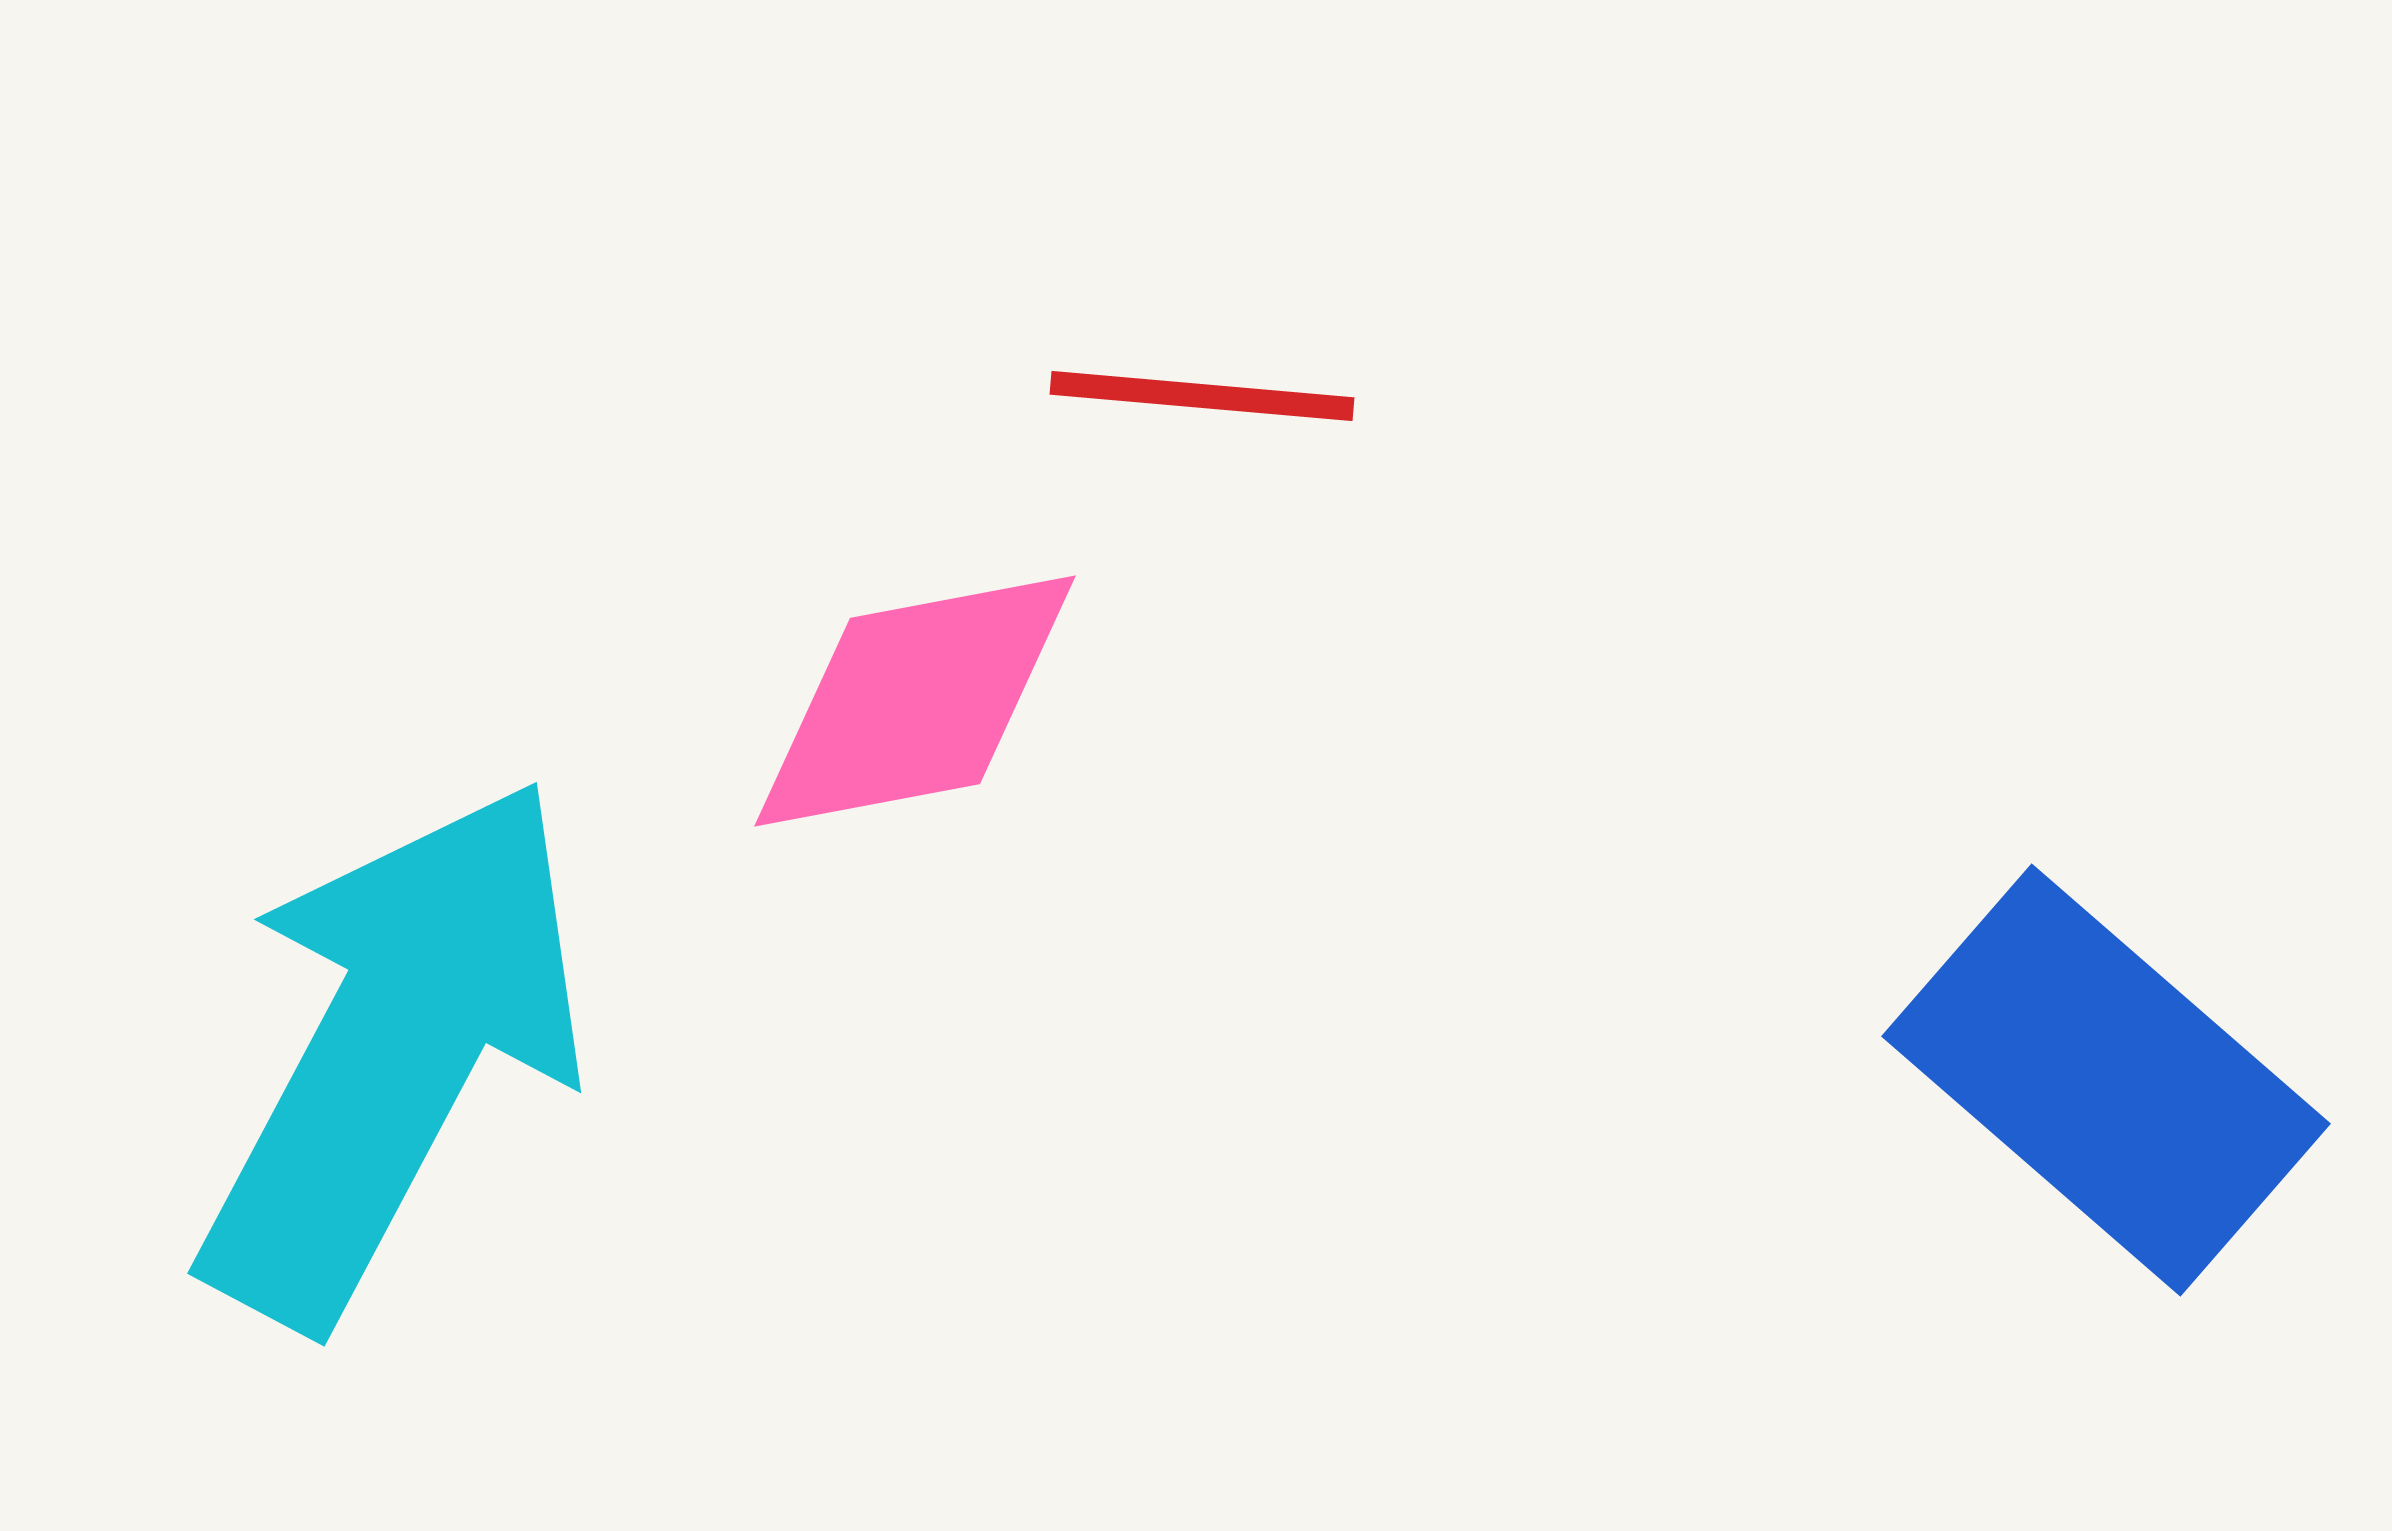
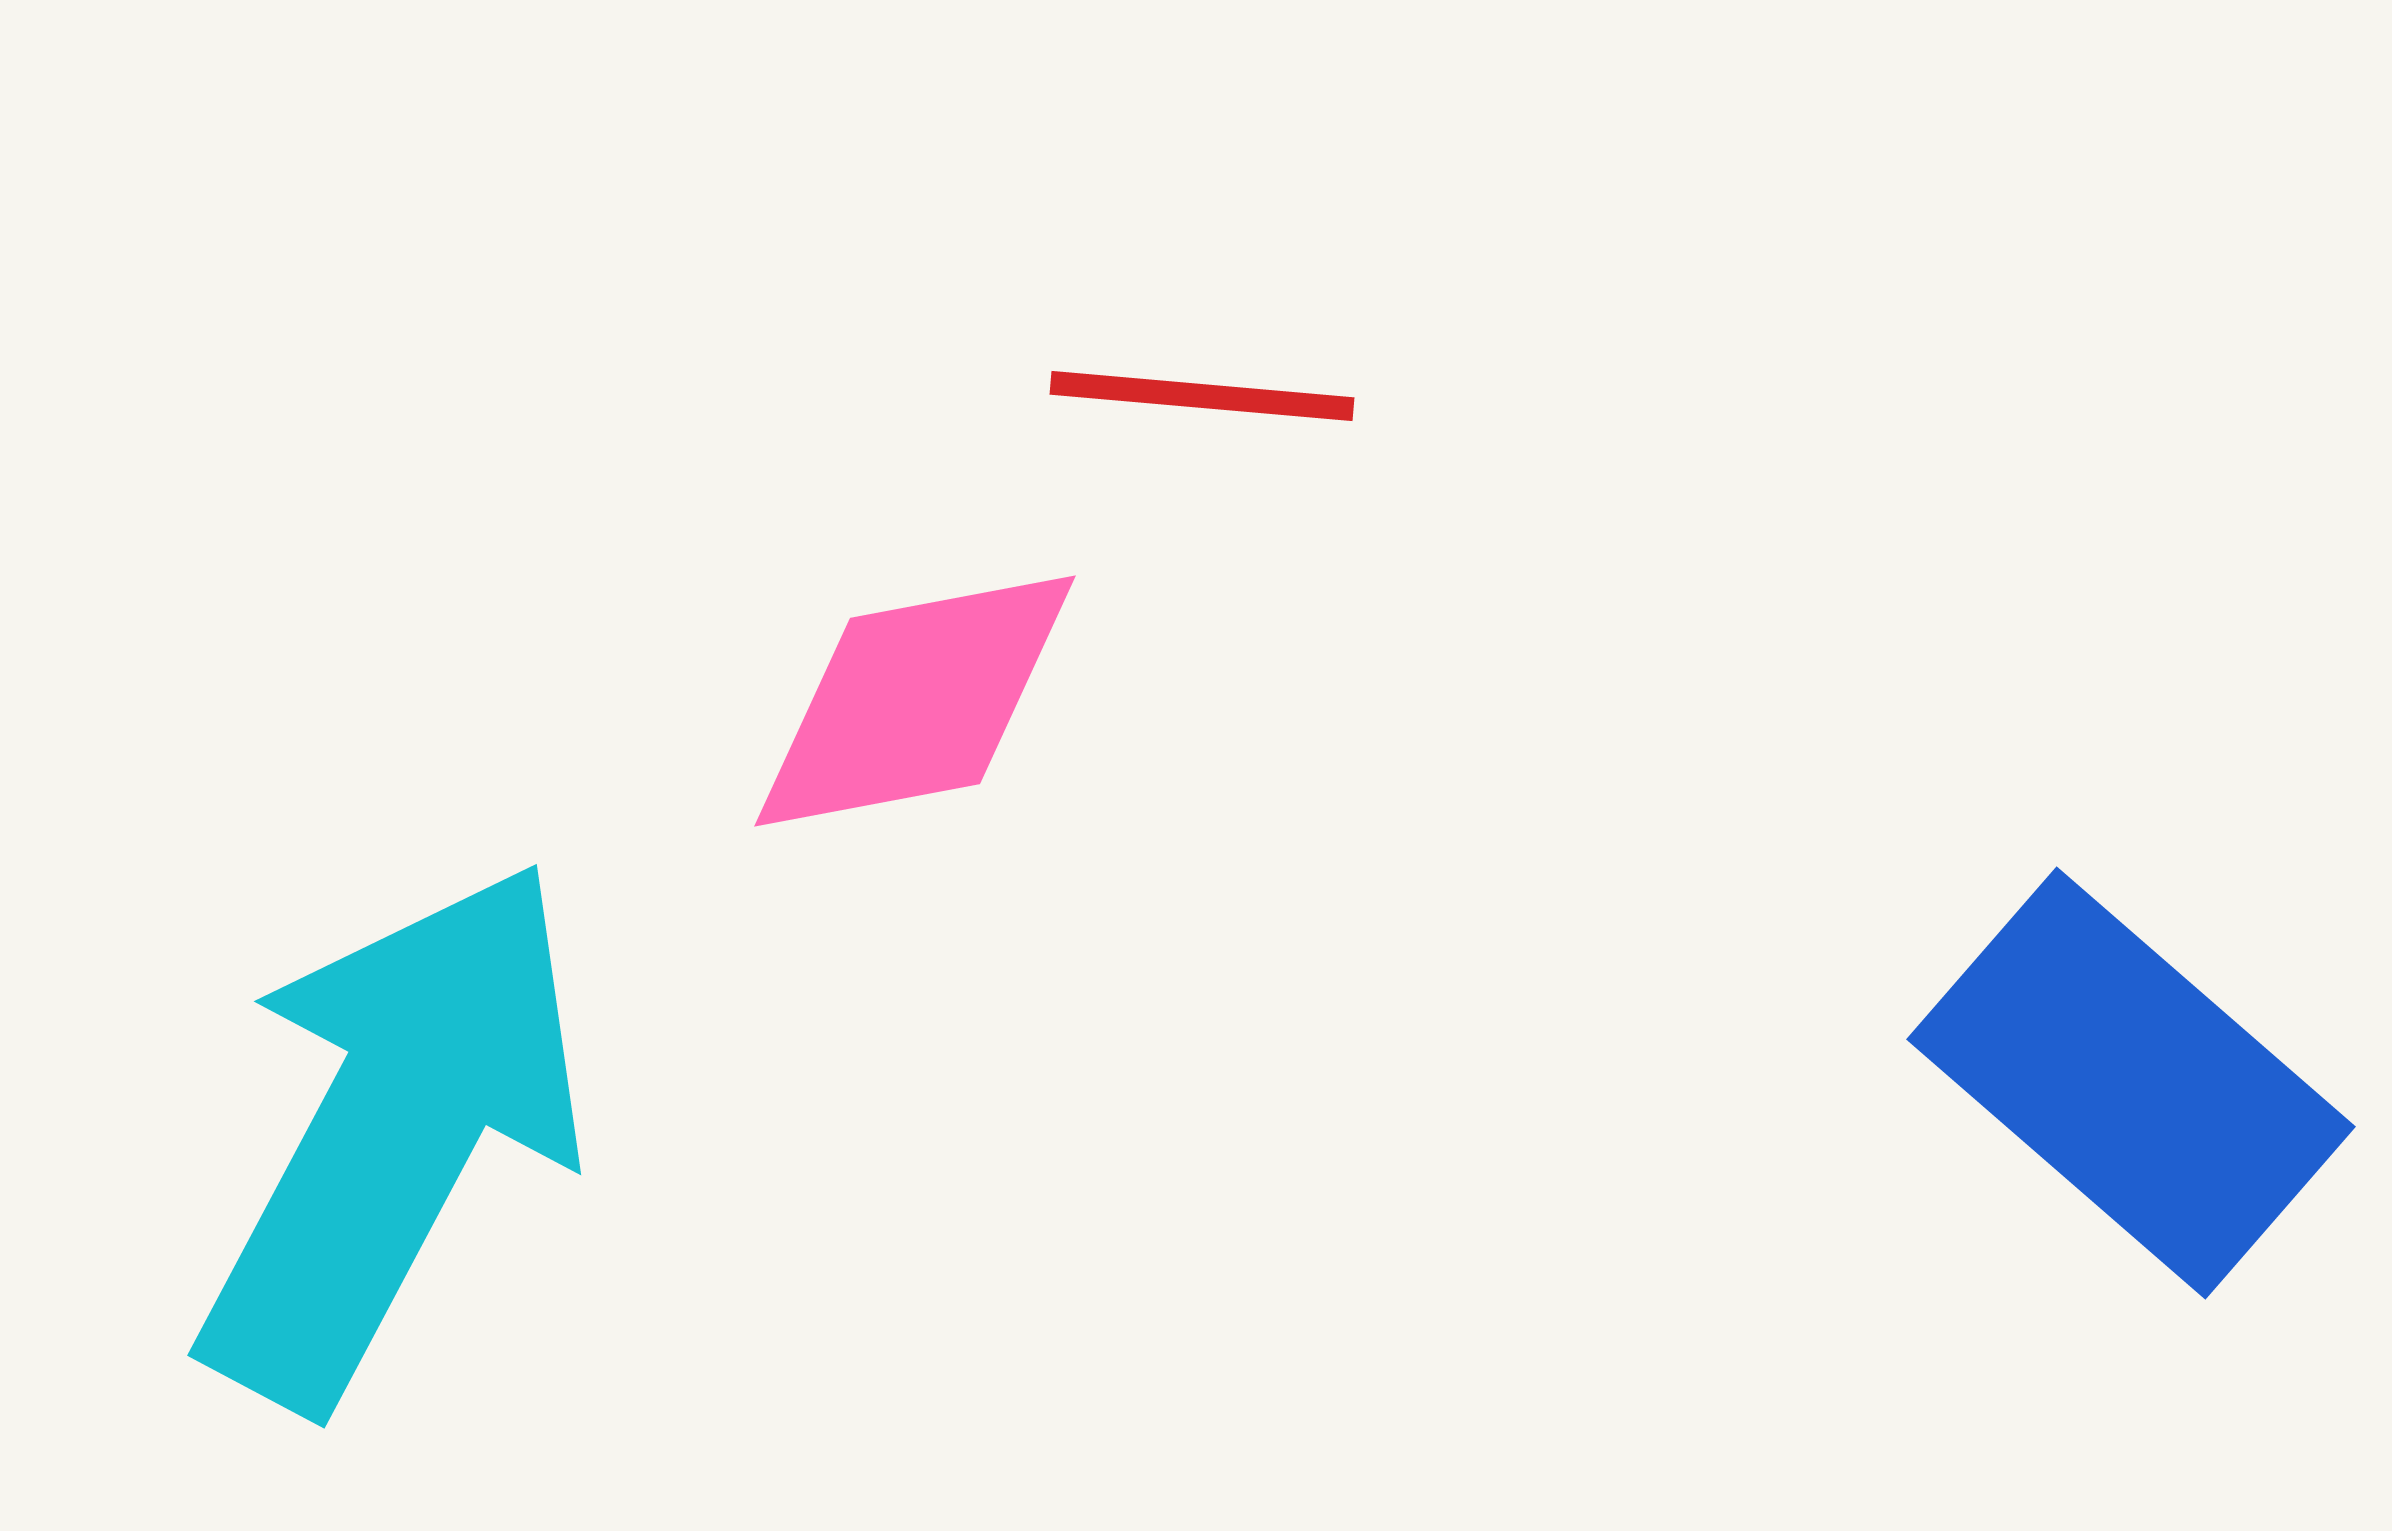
cyan arrow: moved 82 px down
blue rectangle: moved 25 px right, 3 px down
